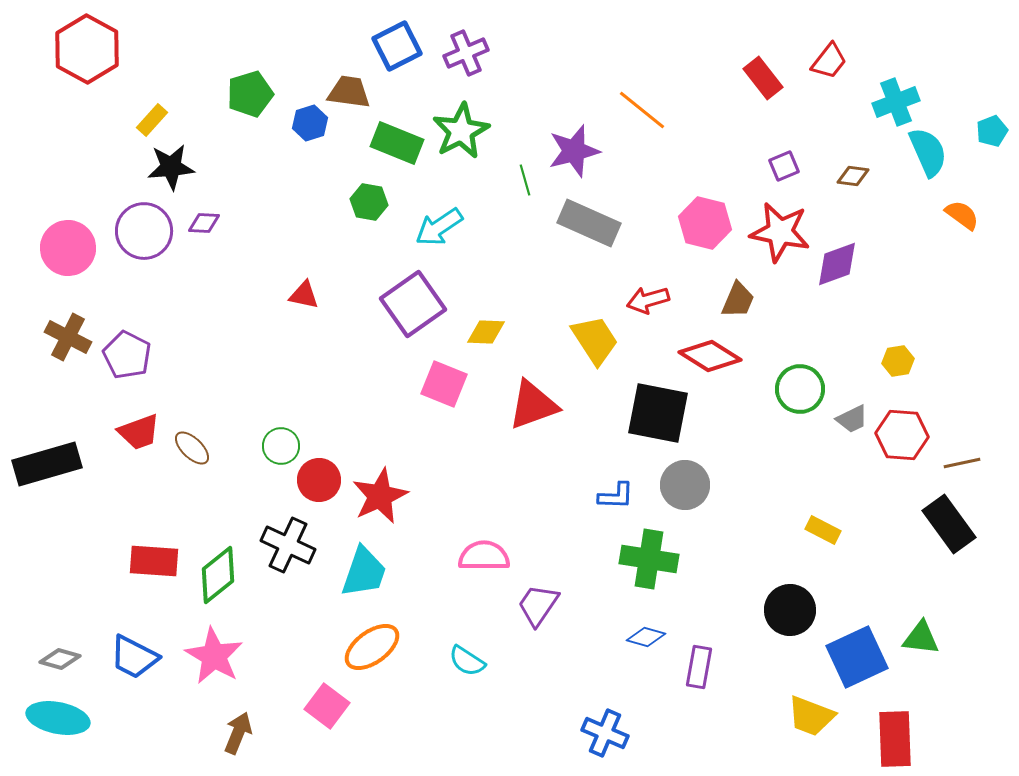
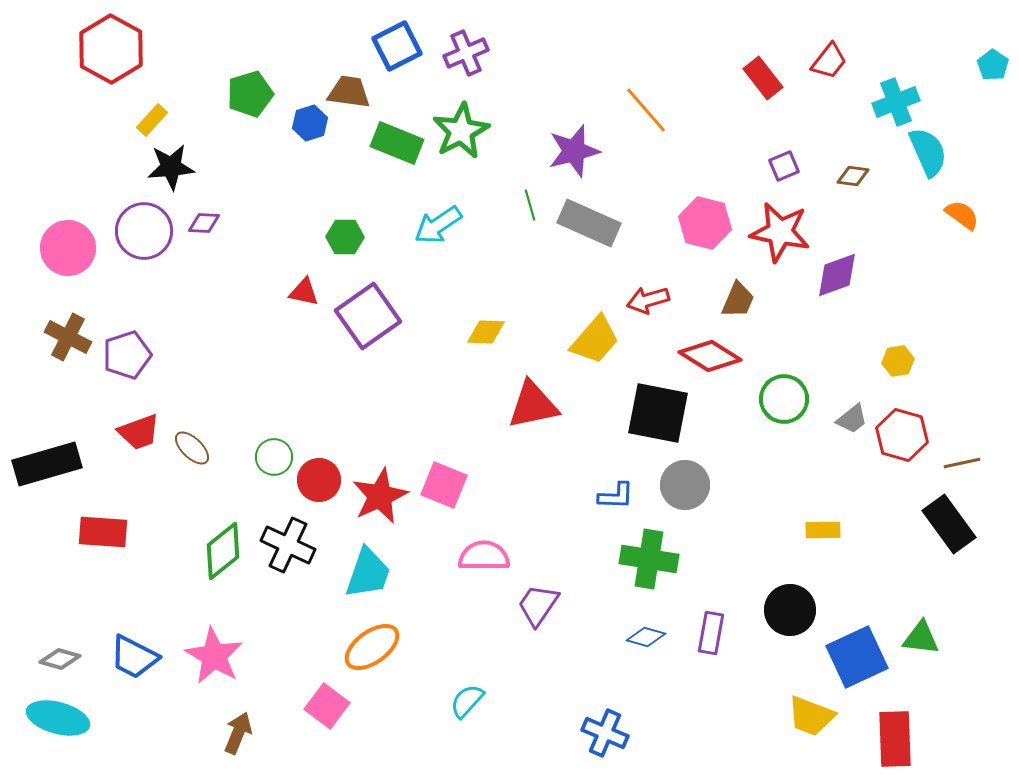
red hexagon at (87, 49): moved 24 px right
orange line at (642, 110): moved 4 px right; rotated 10 degrees clockwise
cyan pentagon at (992, 131): moved 1 px right, 66 px up; rotated 16 degrees counterclockwise
green line at (525, 180): moved 5 px right, 25 px down
green hexagon at (369, 202): moved 24 px left, 35 px down; rotated 9 degrees counterclockwise
cyan arrow at (439, 227): moved 1 px left, 2 px up
purple diamond at (837, 264): moved 11 px down
red triangle at (304, 295): moved 3 px up
purple square at (413, 304): moved 45 px left, 12 px down
yellow trapezoid at (595, 340): rotated 74 degrees clockwise
purple pentagon at (127, 355): rotated 27 degrees clockwise
pink square at (444, 384): moved 101 px down
green circle at (800, 389): moved 16 px left, 10 px down
red triangle at (533, 405): rotated 8 degrees clockwise
gray trapezoid at (852, 419): rotated 12 degrees counterclockwise
red hexagon at (902, 435): rotated 12 degrees clockwise
green circle at (281, 446): moved 7 px left, 11 px down
yellow rectangle at (823, 530): rotated 28 degrees counterclockwise
red rectangle at (154, 561): moved 51 px left, 29 px up
cyan trapezoid at (364, 572): moved 4 px right, 1 px down
green diamond at (218, 575): moved 5 px right, 24 px up
cyan semicircle at (467, 661): moved 40 px down; rotated 99 degrees clockwise
purple rectangle at (699, 667): moved 12 px right, 34 px up
cyan ellipse at (58, 718): rotated 4 degrees clockwise
